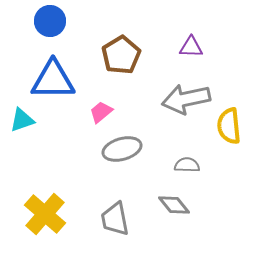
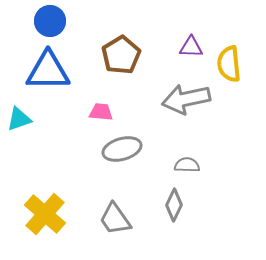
blue triangle: moved 5 px left, 9 px up
pink trapezoid: rotated 45 degrees clockwise
cyan triangle: moved 3 px left, 1 px up
yellow semicircle: moved 62 px up
gray diamond: rotated 64 degrees clockwise
gray trapezoid: rotated 24 degrees counterclockwise
